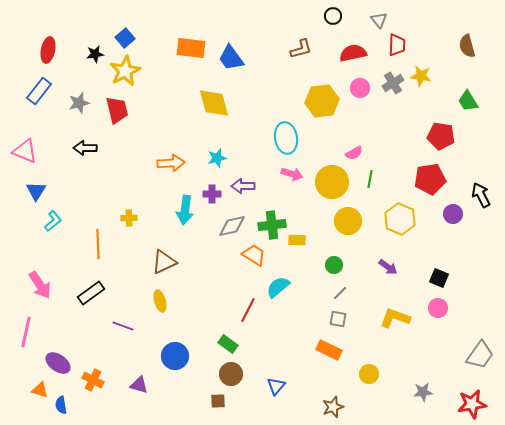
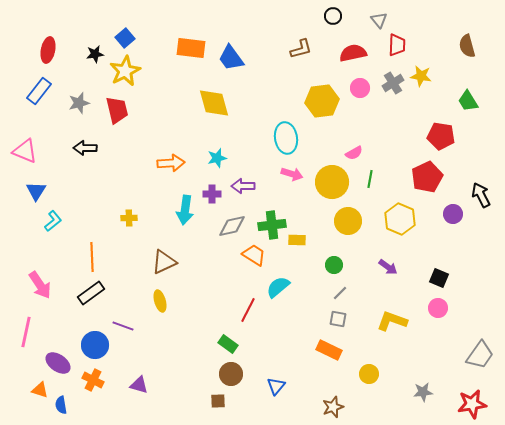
red pentagon at (430, 179): moved 3 px left, 2 px up; rotated 16 degrees counterclockwise
orange line at (98, 244): moved 6 px left, 13 px down
yellow L-shape at (395, 318): moved 3 px left, 3 px down
blue circle at (175, 356): moved 80 px left, 11 px up
